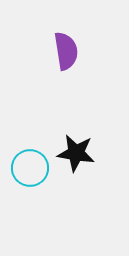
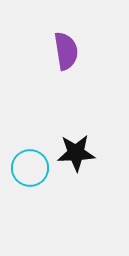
black star: rotated 12 degrees counterclockwise
